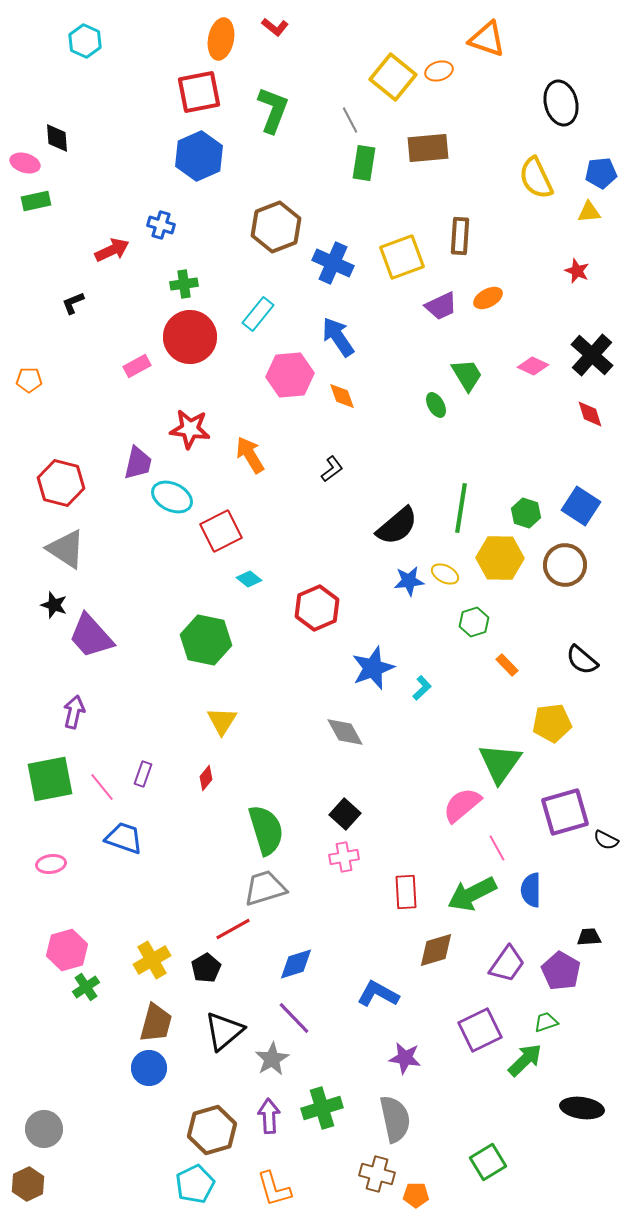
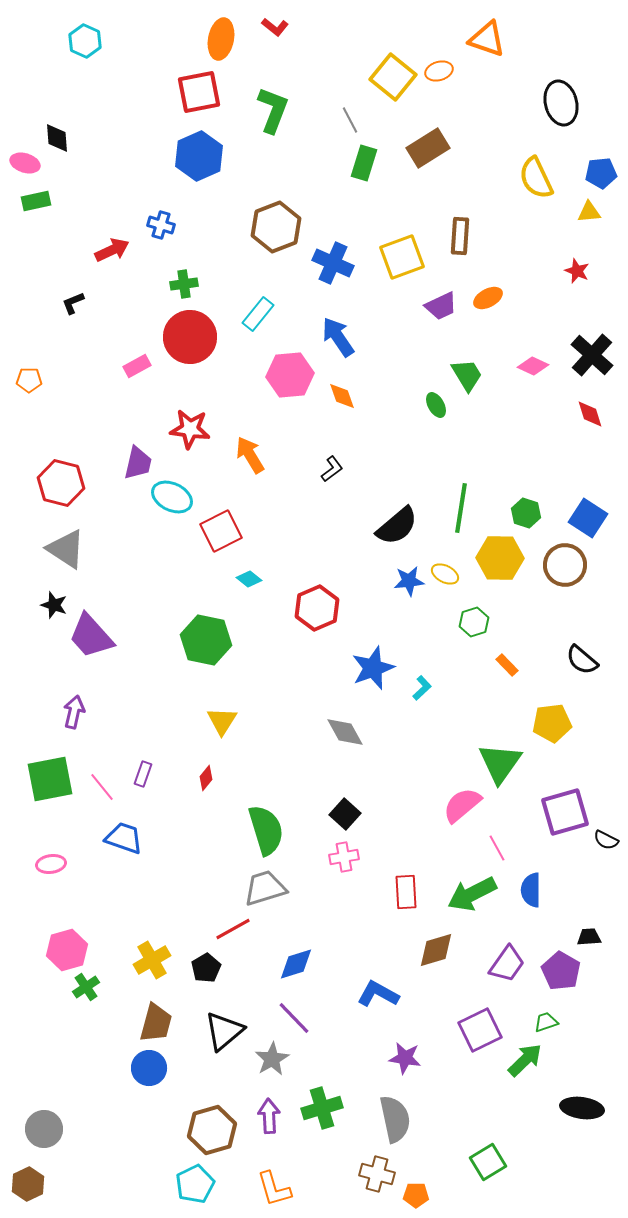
brown rectangle at (428, 148): rotated 27 degrees counterclockwise
green rectangle at (364, 163): rotated 8 degrees clockwise
blue square at (581, 506): moved 7 px right, 12 px down
